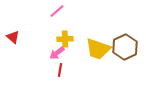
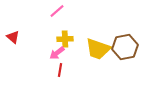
brown hexagon: rotated 15 degrees clockwise
